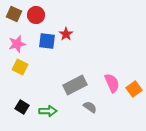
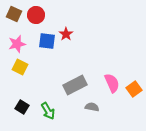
gray semicircle: moved 2 px right; rotated 24 degrees counterclockwise
green arrow: rotated 60 degrees clockwise
